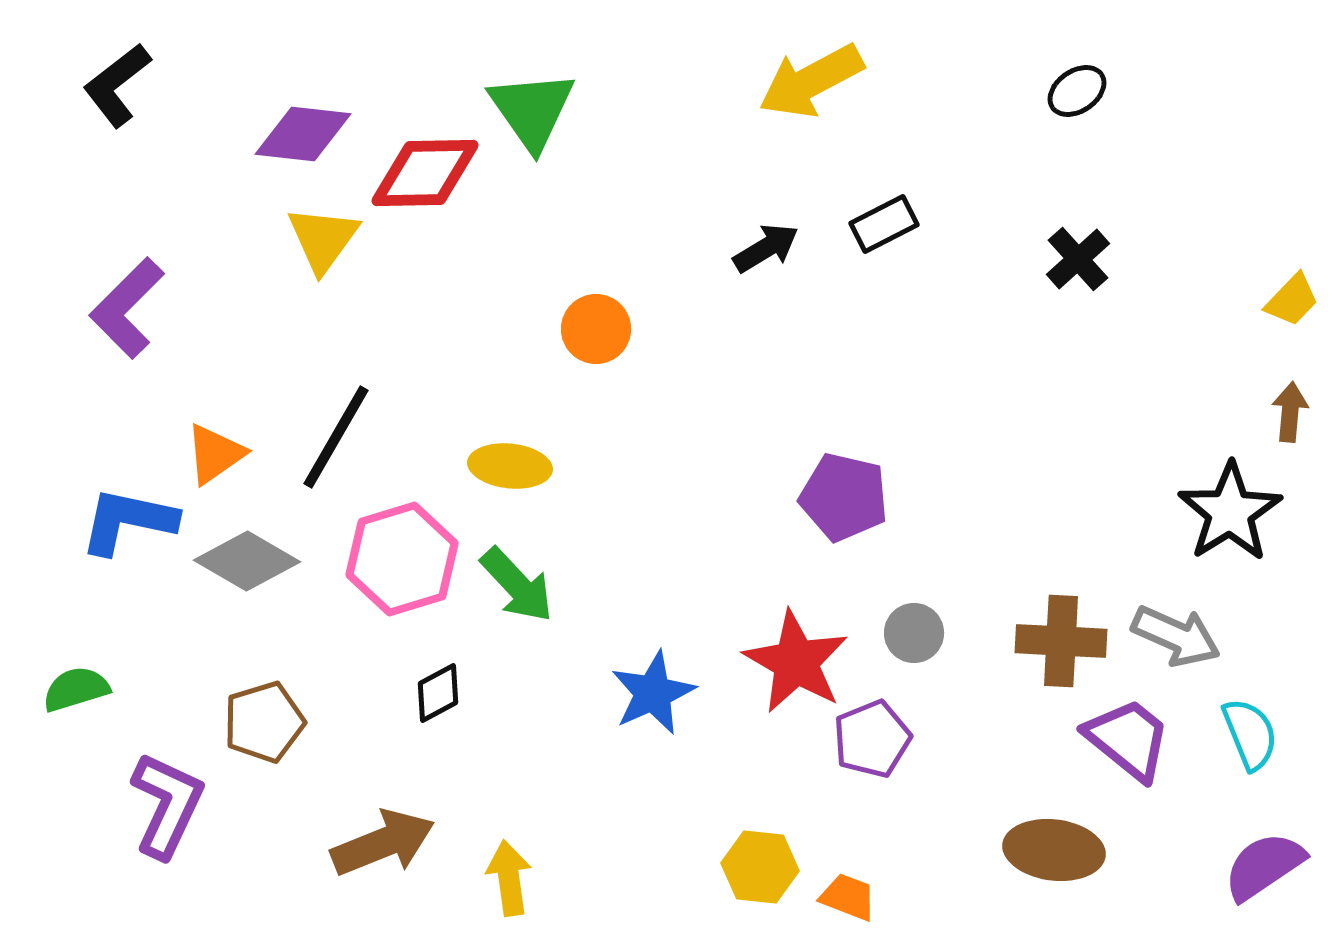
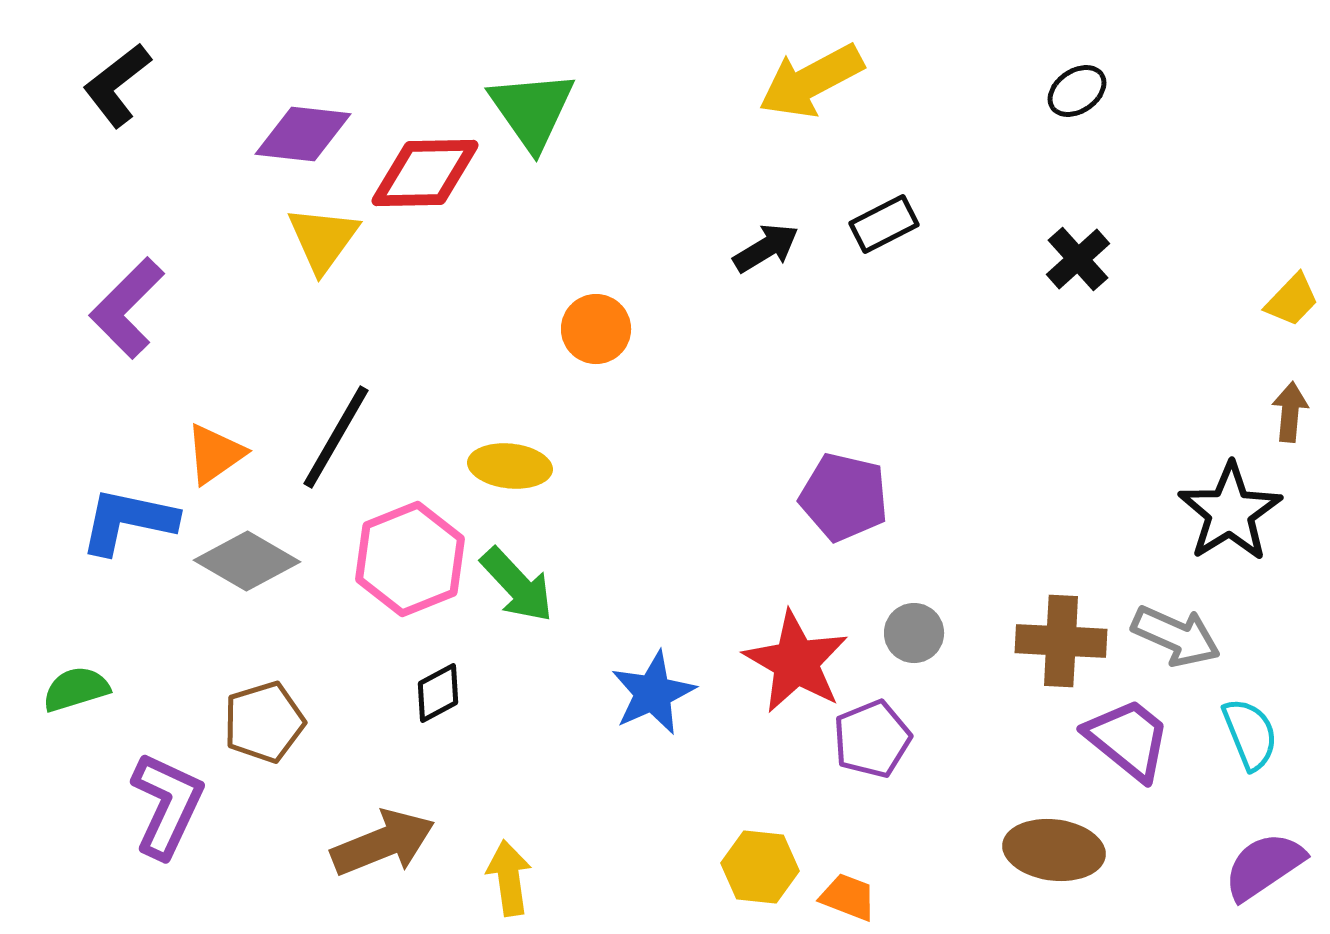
pink hexagon at (402, 559): moved 8 px right; rotated 5 degrees counterclockwise
